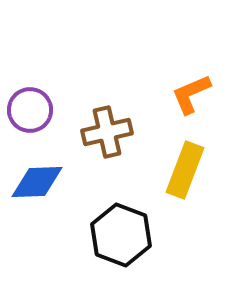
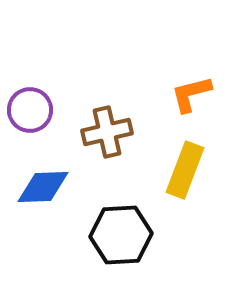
orange L-shape: rotated 9 degrees clockwise
blue diamond: moved 6 px right, 5 px down
black hexagon: rotated 24 degrees counterclockwise
